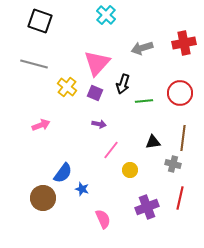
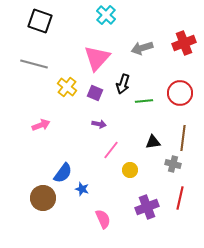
red cross: rotated 10 degrees counterclockwise
pink triangle: moved 5 px up
